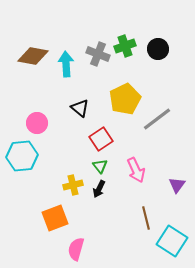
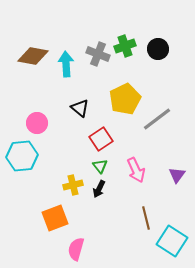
purple triangle: moved 10 px up
